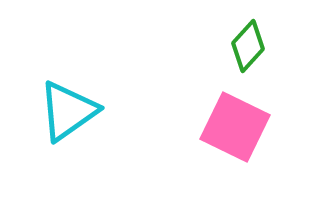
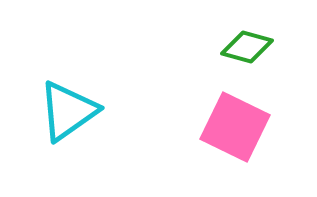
green diamond: moved 1 px left, 1 px down; rotated 63 degrees clockwise
